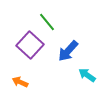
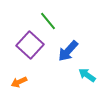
green line: moved 1 px right, 1 px up
orange arrow: moved 1 px left; rotated 49 degrees counterclockwise
